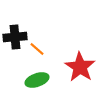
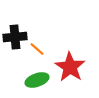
red star: moved 10 px left
